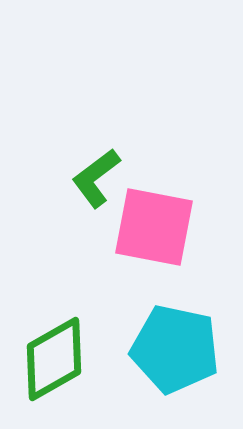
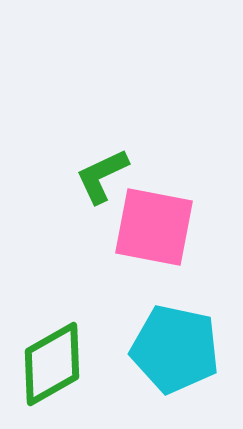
green L-shape: moved 6 px right, 2 px up; rotated 12 degrees clockwise
green diamond: moved 2 px left, 5 px down
